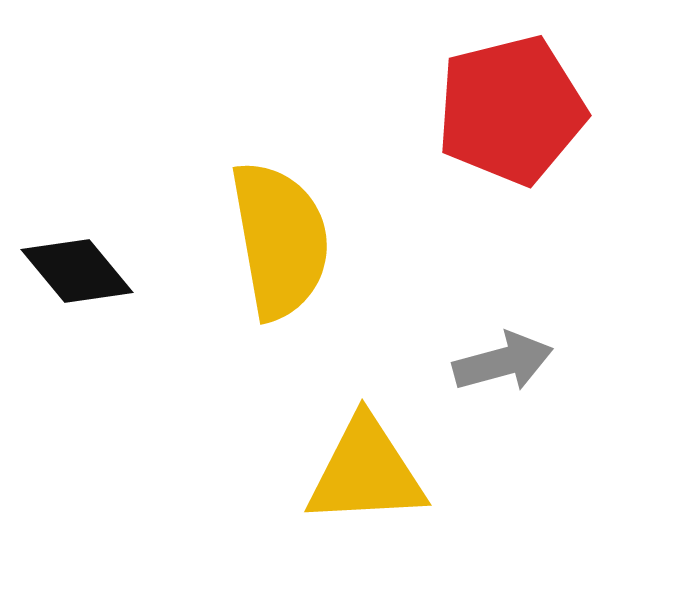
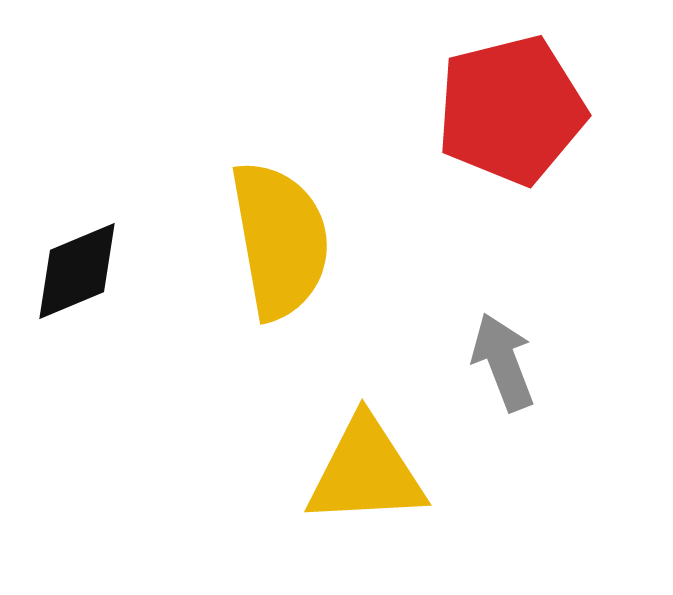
black diamond: rotated 73 degrees counterclockwise
gray arrow: rotated 96 degrees counterclockwise
